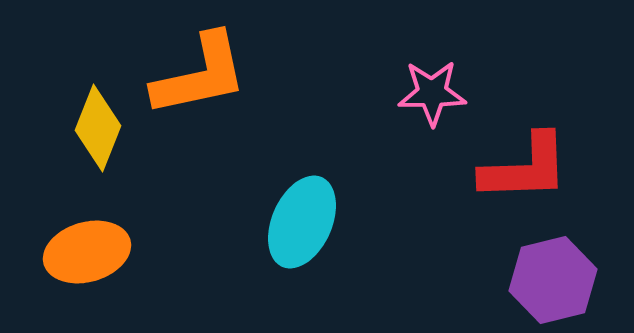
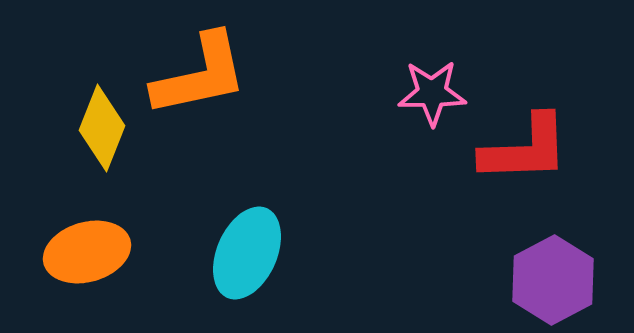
yellow diamond: moved 4 px right
red L-shape: moved 19 px up
cyan ellipse: moved 55 px left, 31 px down
purple hexagon: rotated 14 degrees counterclockwise
